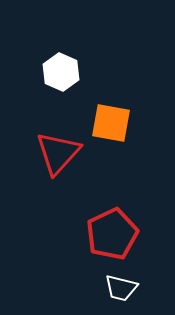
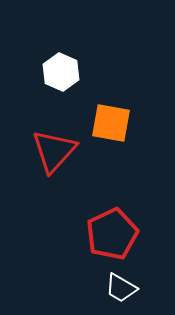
red triangle: moved 4 px left, 2 px up
white trapezoid: rotated 16 degrees clockwise
